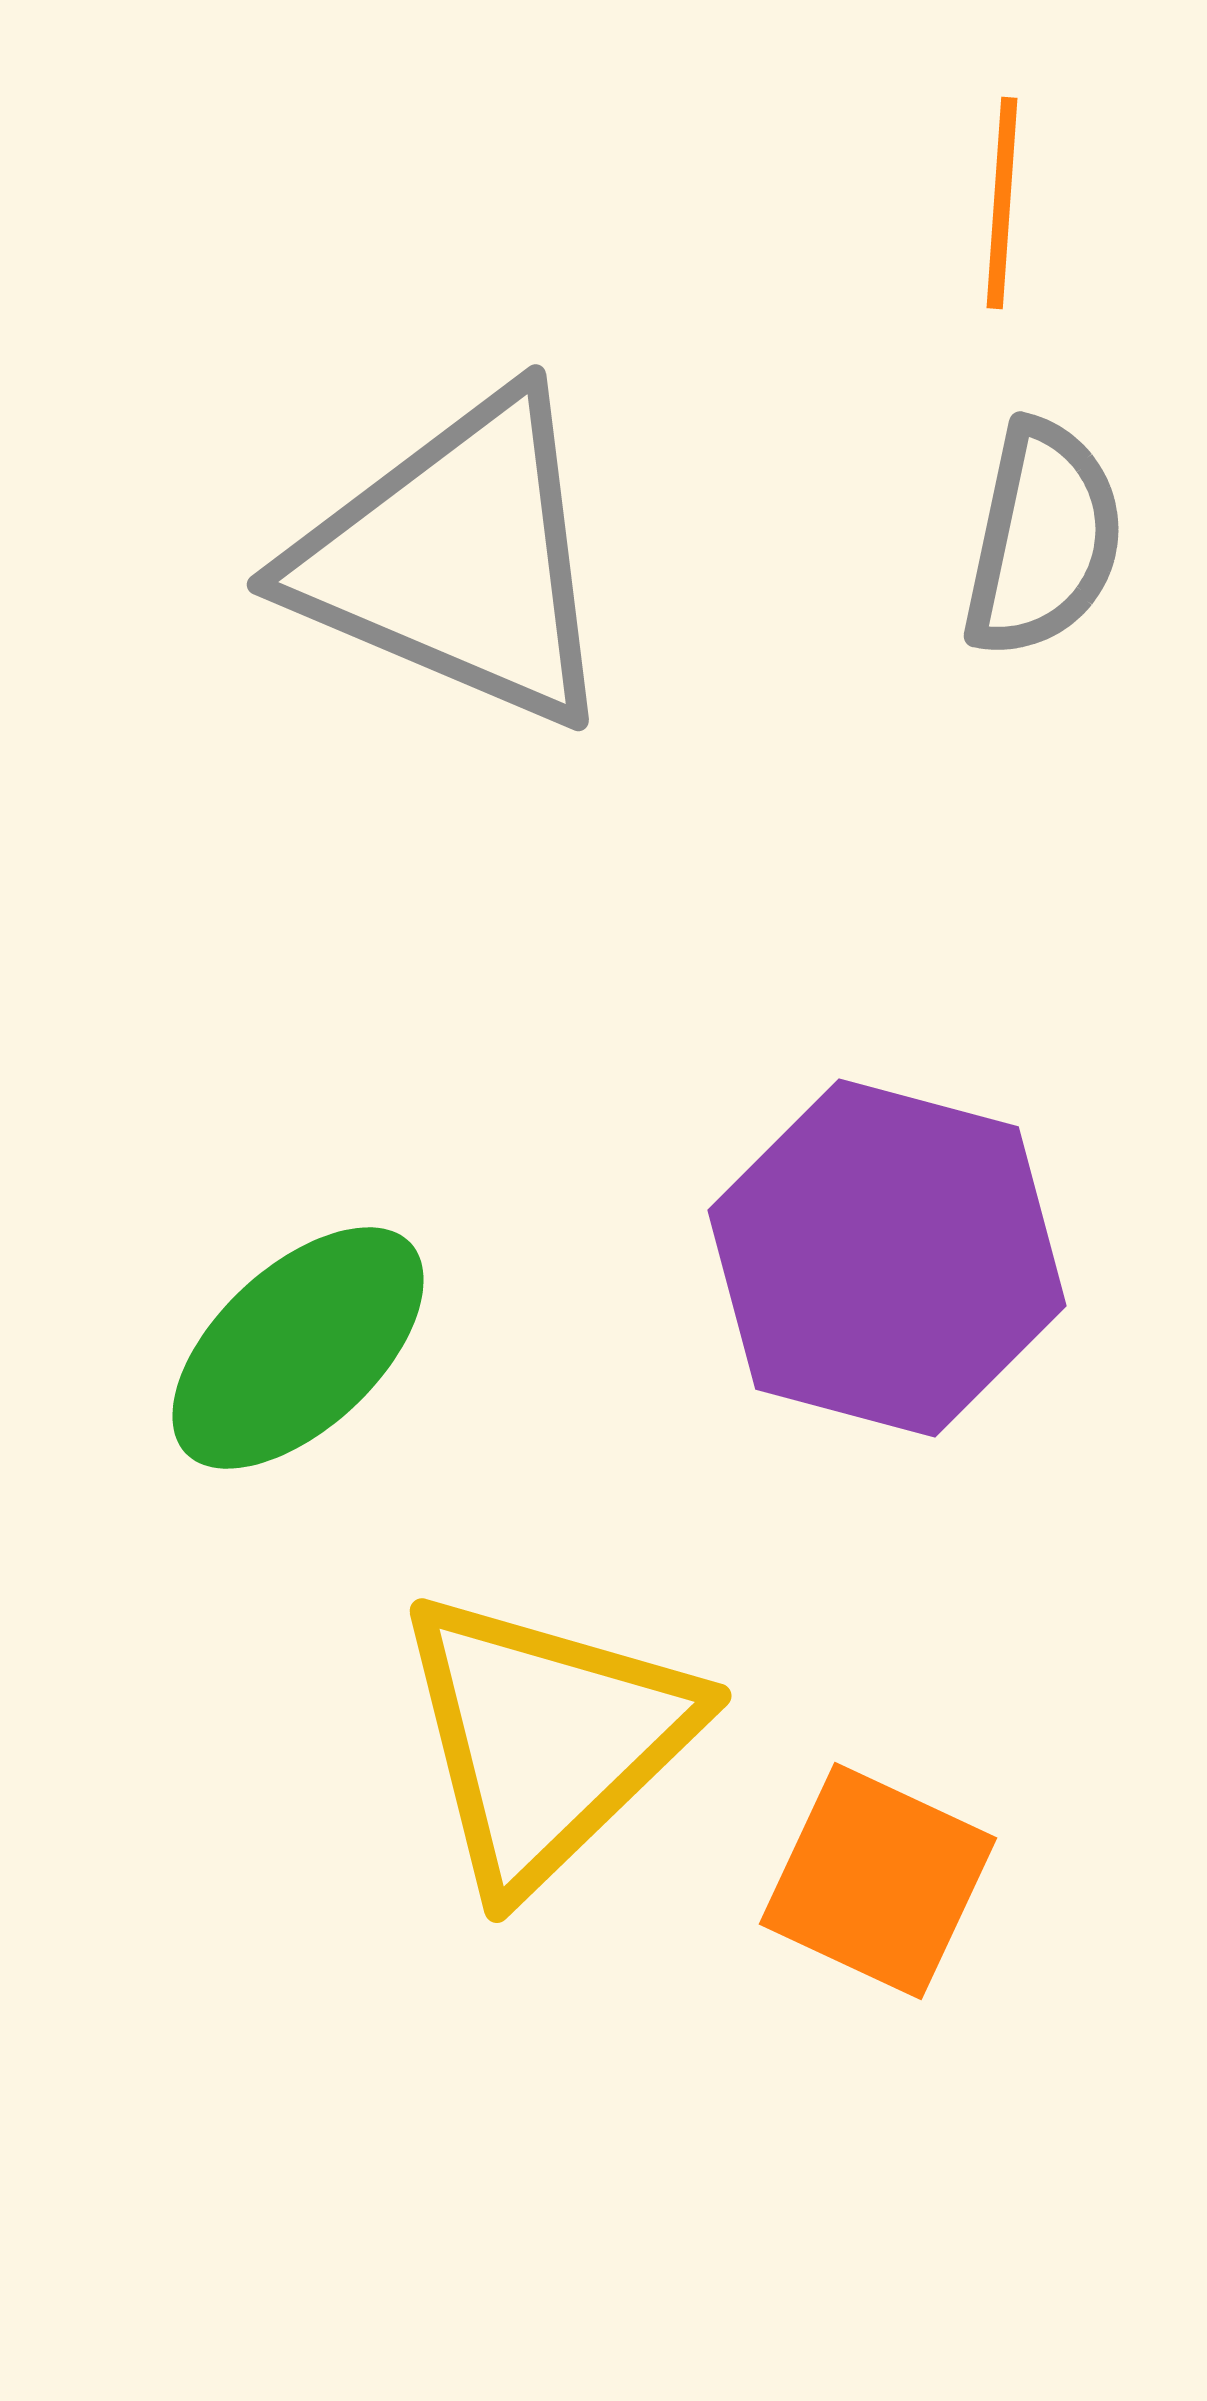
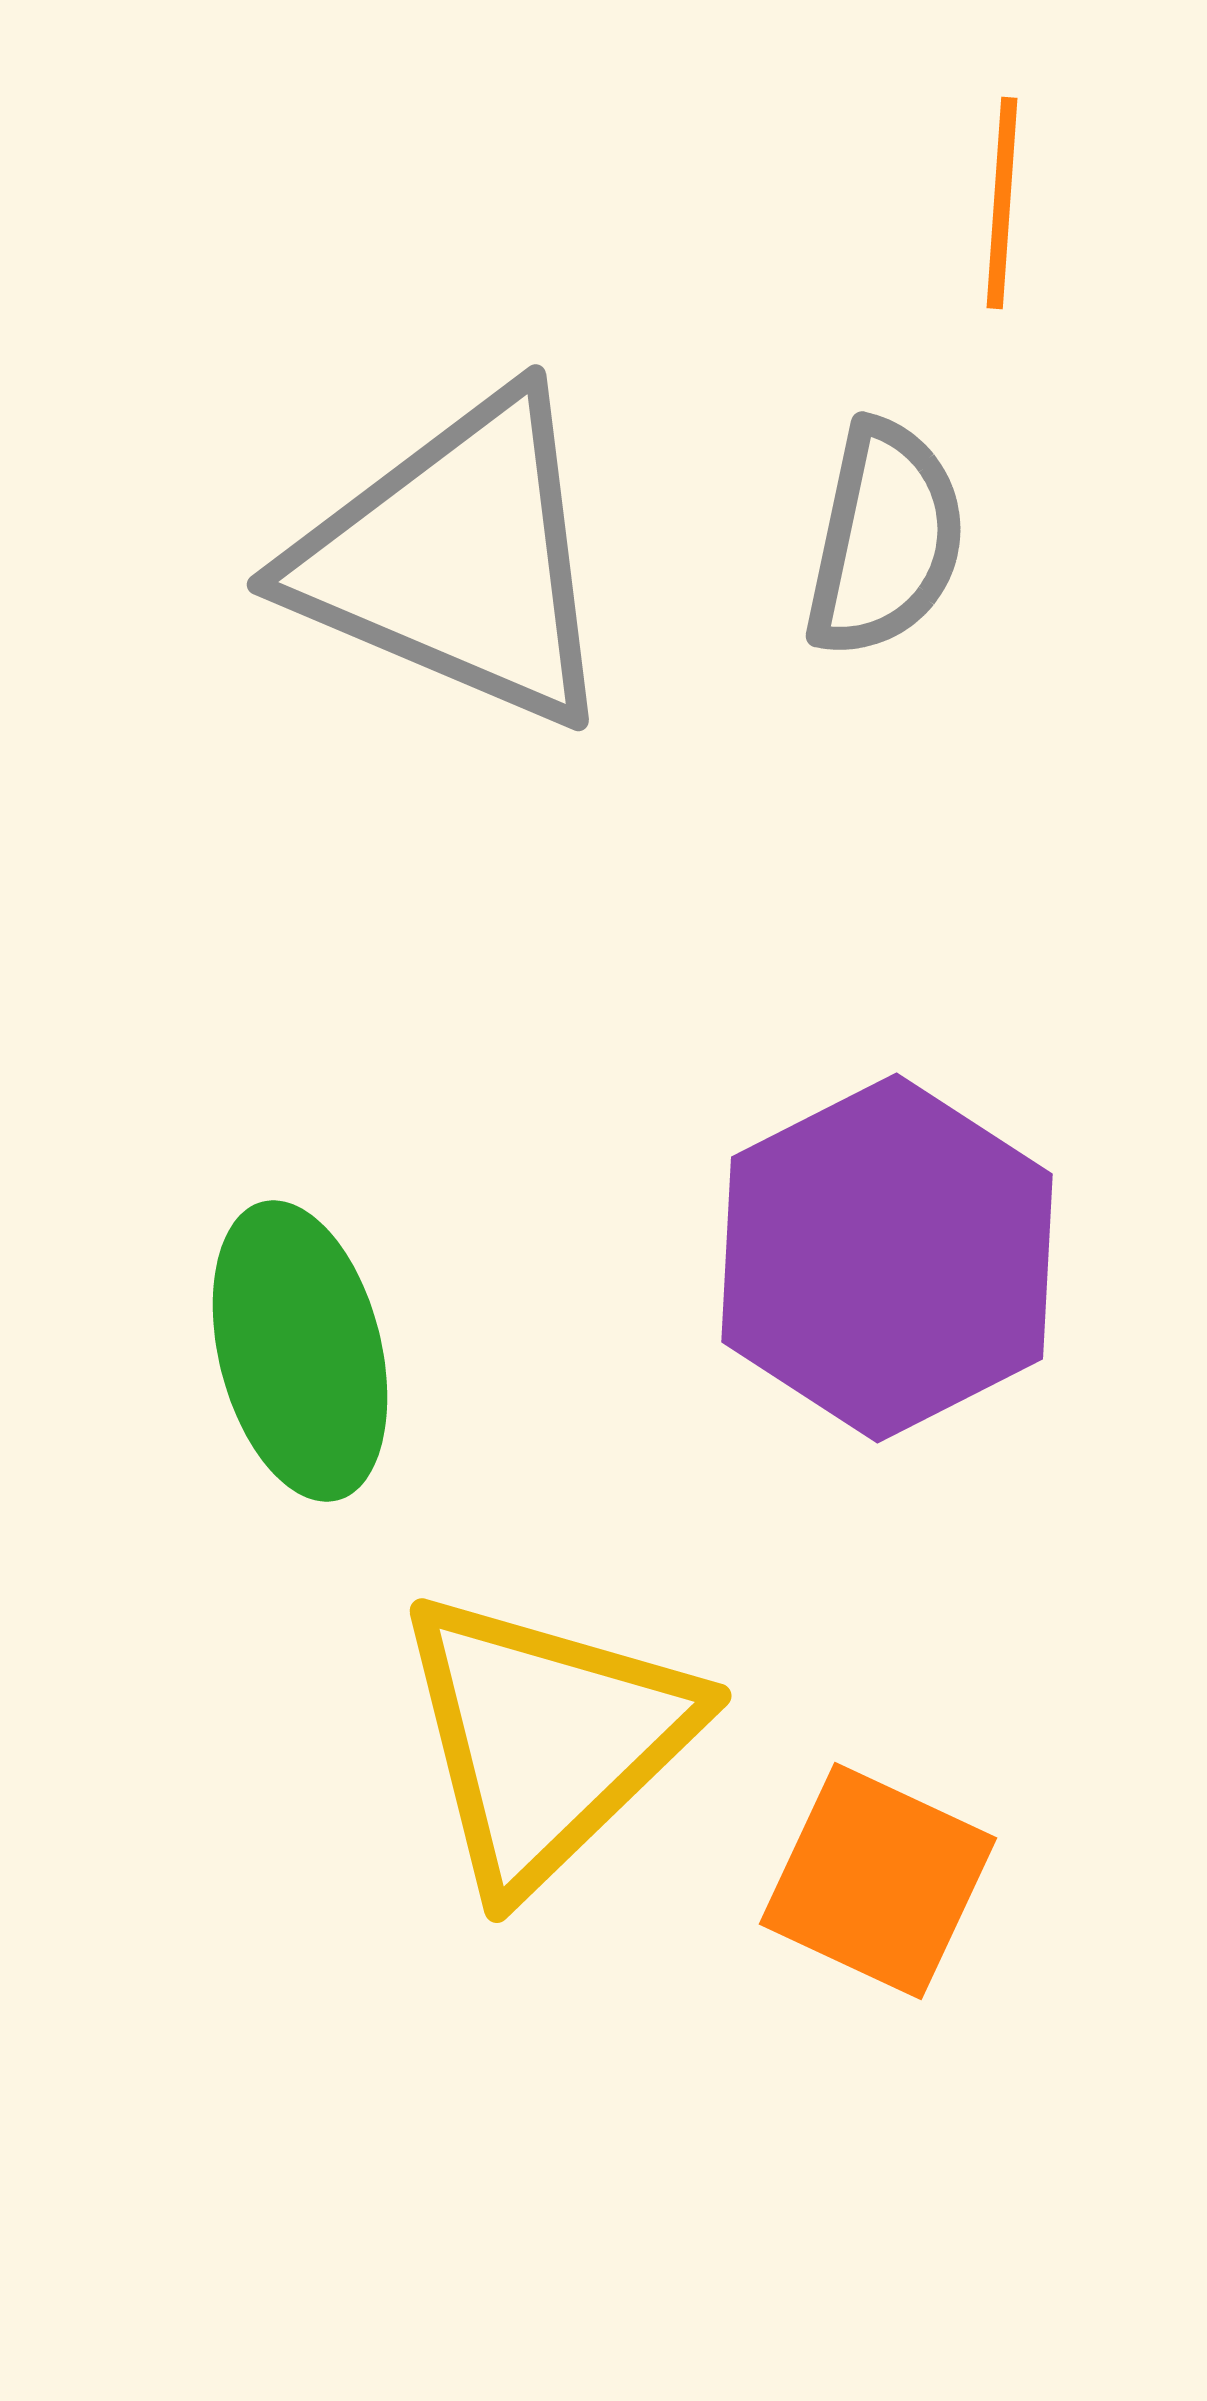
gray semicircle: moved 158 px left
purple hexagon: rotated 18 degrees clockwise
green ellipse: moved 2 px right, 3 px down; rotated 61 degrees counterclockwise
